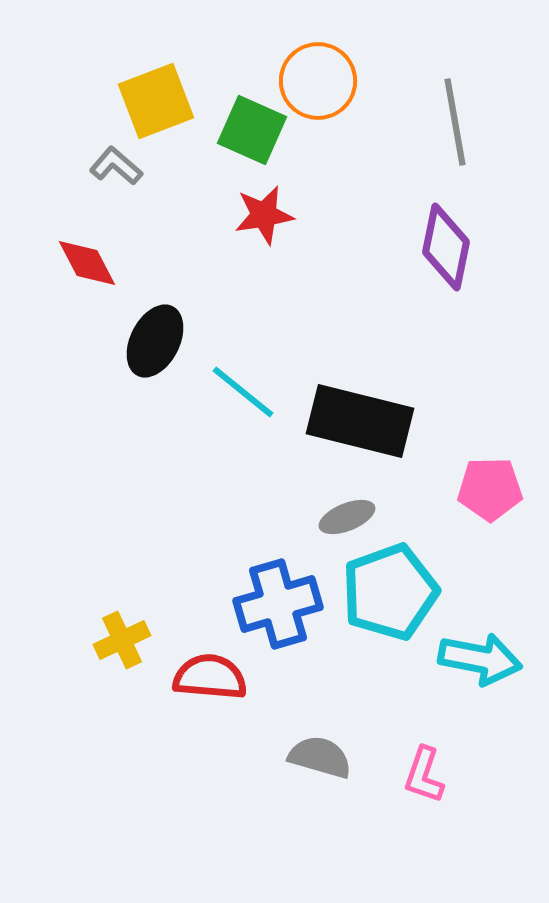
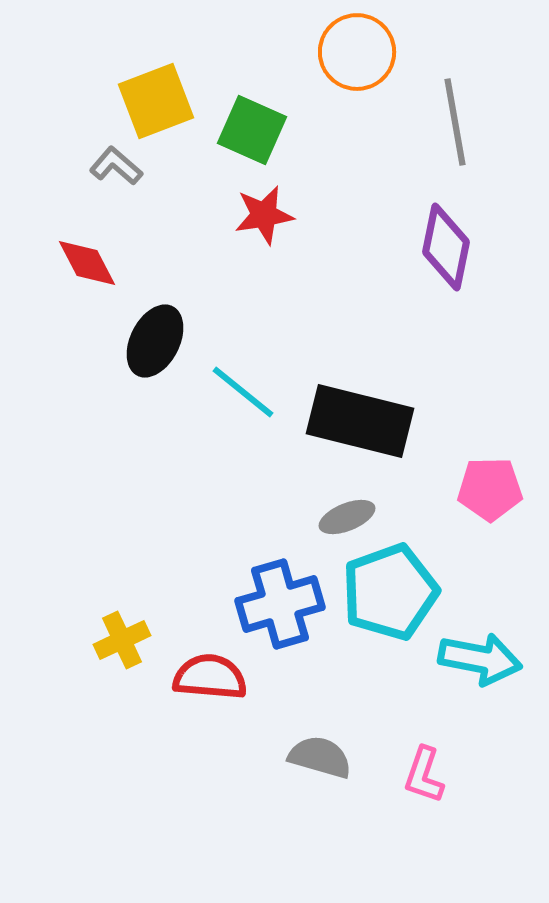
orange circle: moved 39 px right, 29 px up
blue cross: moved 2 px right
